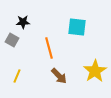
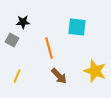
yellow star: rotated 20 degrees counterclockwise
